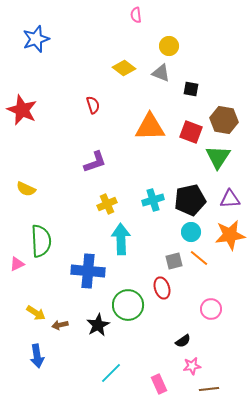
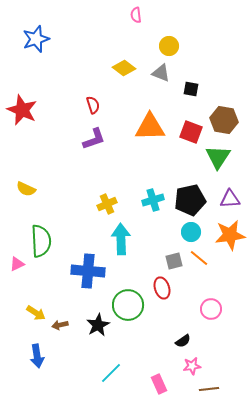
purple L-shape: moved 1 px left, 23 px up
